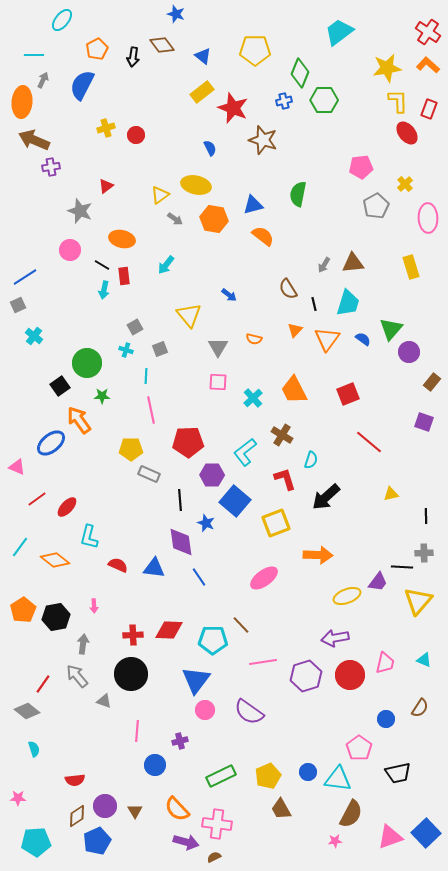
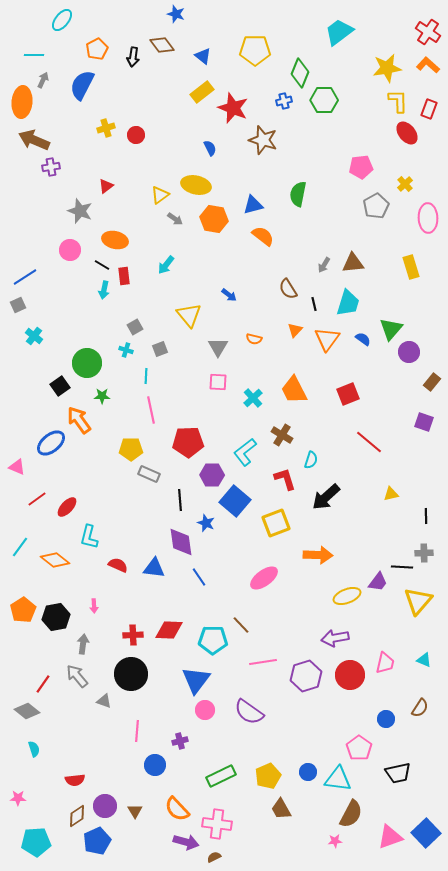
orange ellipse at (122, 239): moved 7 px left, 1 px down
